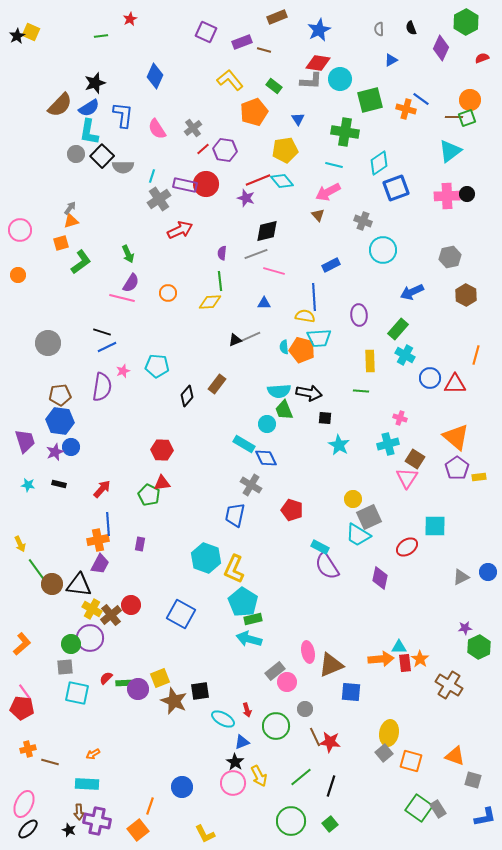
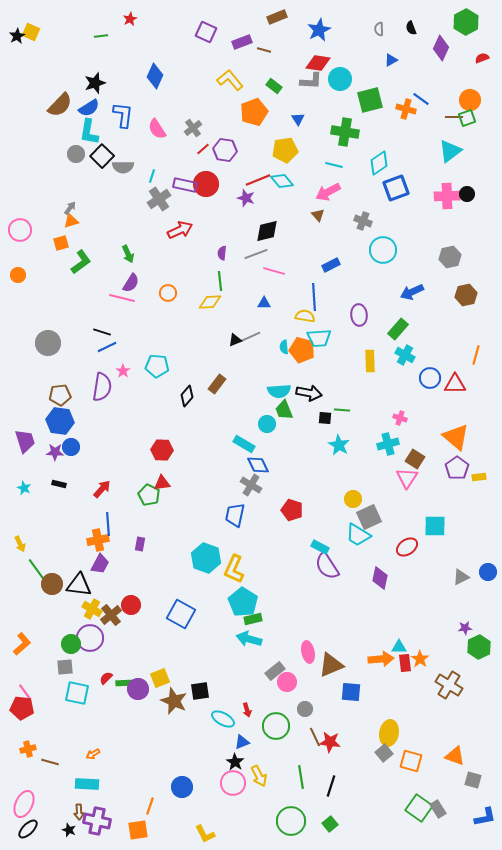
brown hexagon at (466, 295): rotated 20 degrees clockwise
pink star at (123, 371): rotated 16 degrees counterclockwise
green line at (361, 391): moved 19 px left, 19 px down
purple star at (55, 452): rotated 24 degrees clockwise
blue diamond at (266, 458): moved 8 px left, 7 px down
cyan star at (28, 485): moved 4 px left, 3 px down; rotated 16 degrees clockwise
green line at (301, 777): rotated 60 degrees counterclockwise
orange square at (138, 830): rotated 30 degrees clockwise
